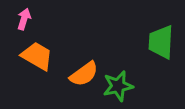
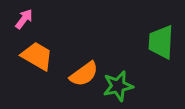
pink arrow: rotated 20 degrees clockwise
